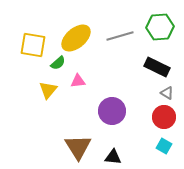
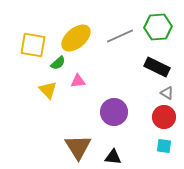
green hexagon: moved 2 px left
gray line: rotated 8 degrees counterclockwise
yellow triangle: rotated 24 degrees counterclockwise
purple circle: moved 2 px right, 1 px down
cyan square: rotated 21 degrees counterclockwise
